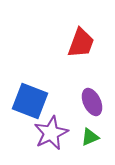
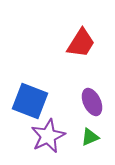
red trapezoid: rotated 12 degrees clockwise
purple star: moved 3 px left, 3 px down
